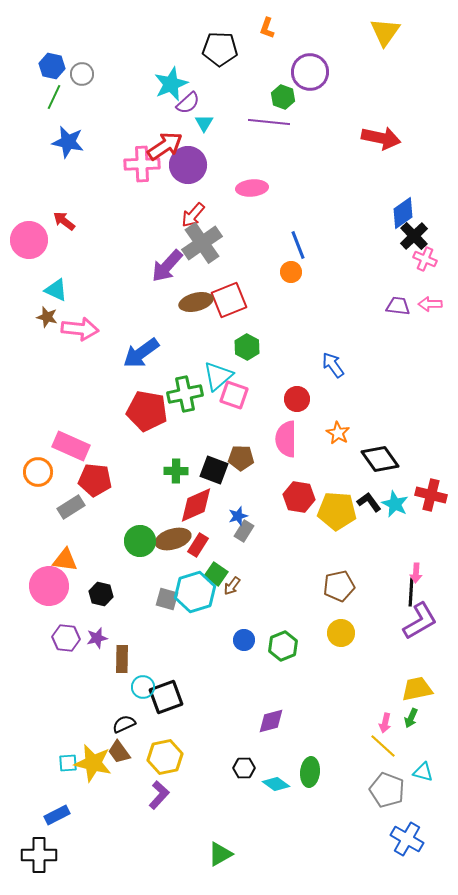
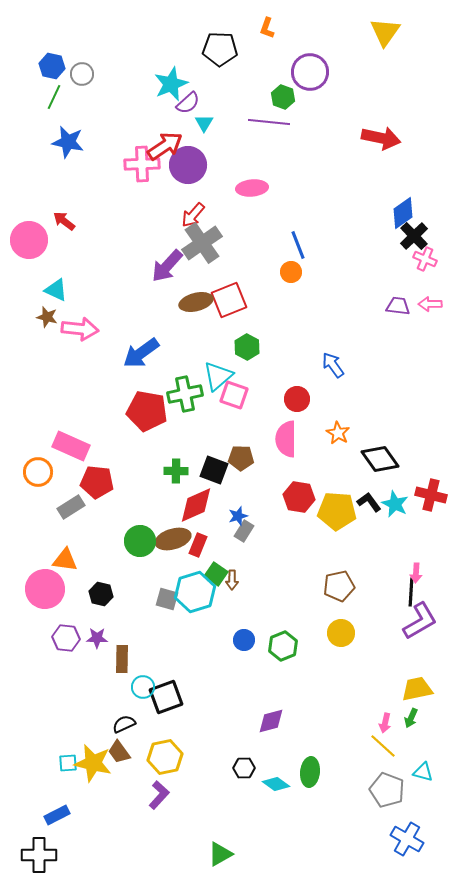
red pentagon at (95, 480): moved 2 px right, 2 px down
red rectangle at (198, 545): rotated 10 degrees counterclockwise
pink circle at (49, 586): moved 4 px left, 3 px down
brown arrow at (232, 586): moved 6 px up; rotated 36 degrees counterclockwise
purple star at (97, 638): rotated 15 degrees clockwise
